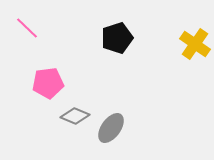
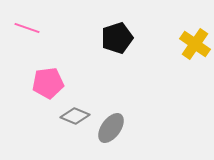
pink line: rotated 25 degrees counterclockwise
